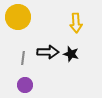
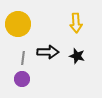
yellow circle: moved 7 px down
black star: moved 6 px right, 2 px down
purple circle: moved 3 px left, 6 px up
